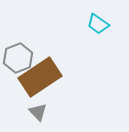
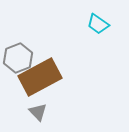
brown rectangle: rotated 6 degrees clockwise
